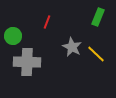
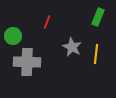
yellow line: rotated 54 degrees clockwise
